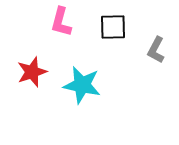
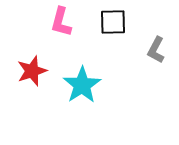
black square: moved 5 px up
red star: moved 1 px up
cyan star: rotated 27 degrees clockwise
